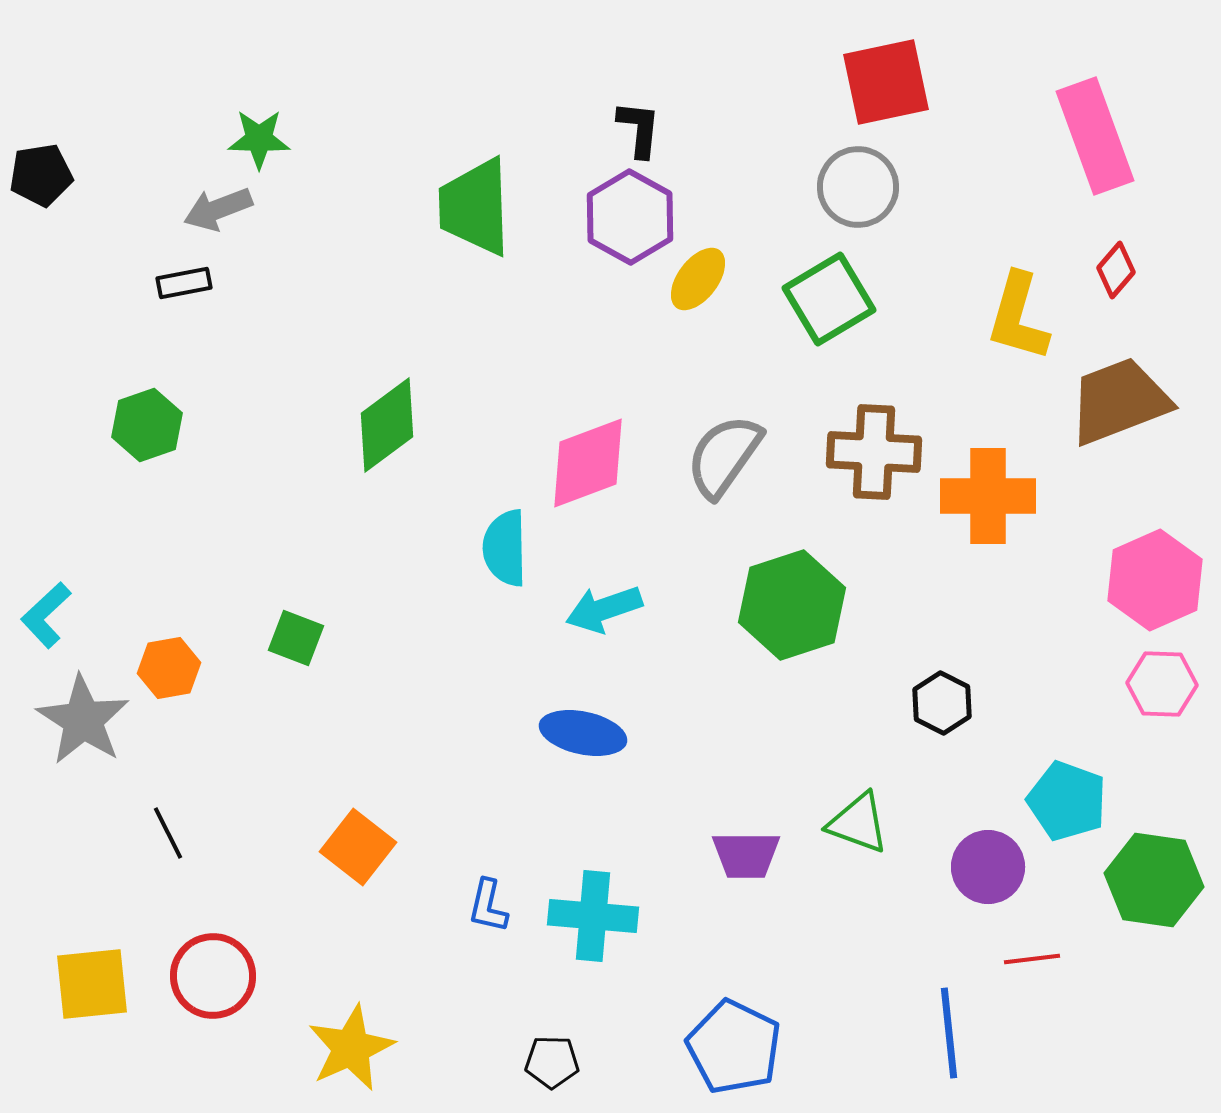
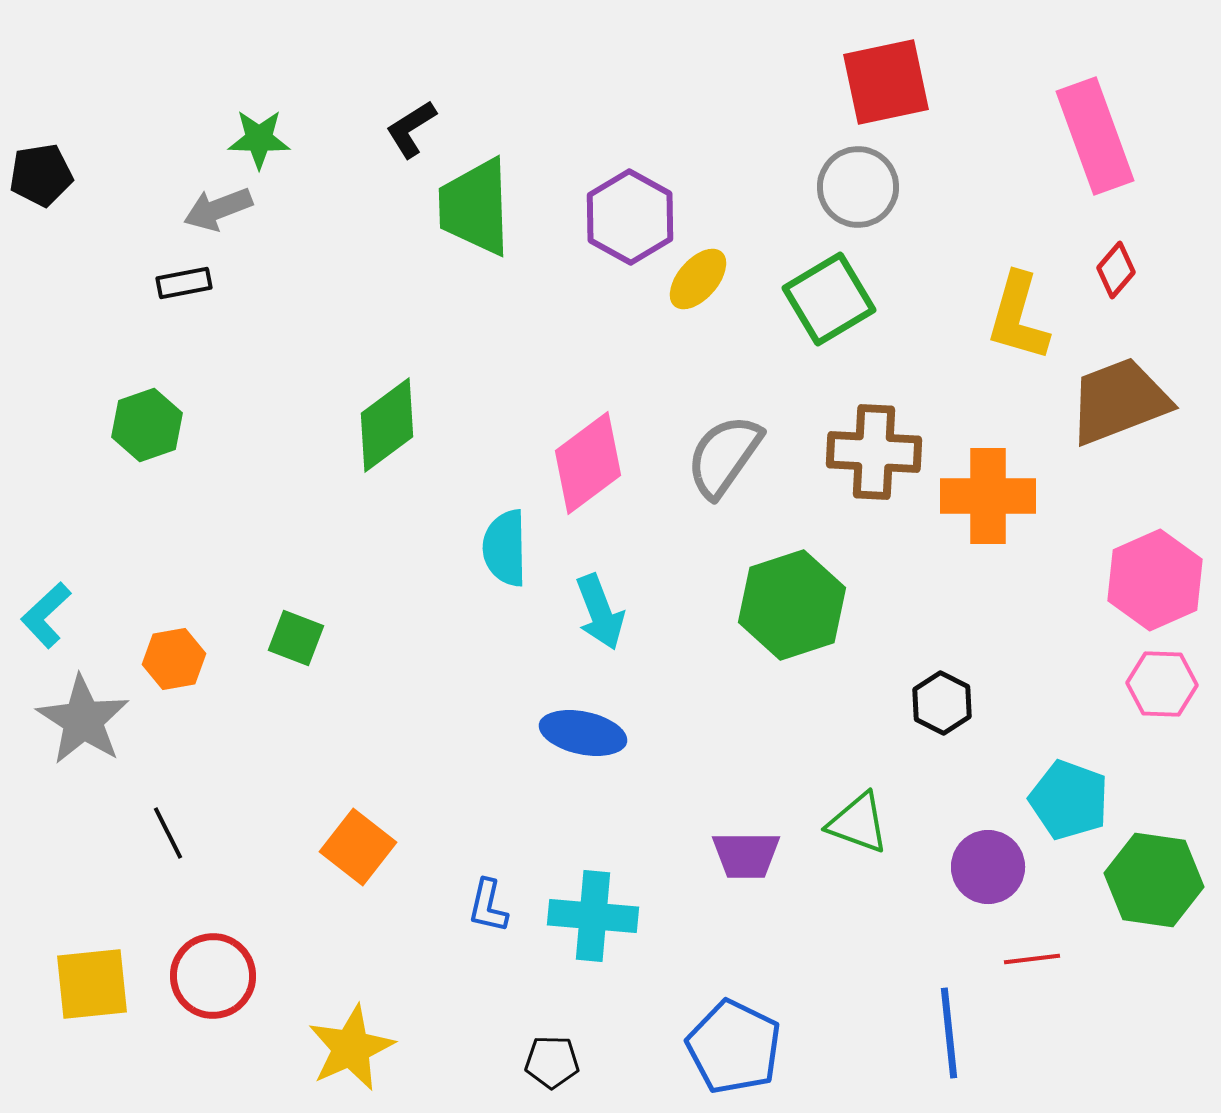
black L-shape at (639, 129): moved 228 px left; rotated 128 degrees counterclockwise
yellow ellipse at (698, 279): rotated 4 degrees clockwise
pink diamond at (588, 463): rotated 16 degrees counterclockwise
cyan arrow at (604, 609): moved 4 px left, 3 px down; rotated 92 degrees counterclockwise
orange hexagon at (169, 668): moved 5 px right, 9 px up
cyan pentagon at (1067, 801): moved 2 px right, 1 px up
